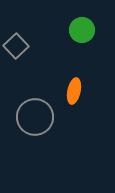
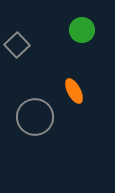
gray square: moved 1 px right, 1 px up
orange ellipse: rotated 40 degrees counterclockwise
